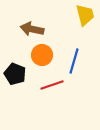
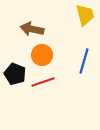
blue line: moved 10 px right
red line: moved 9 px left, 3 px up
